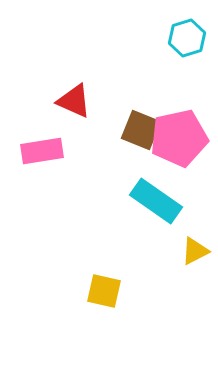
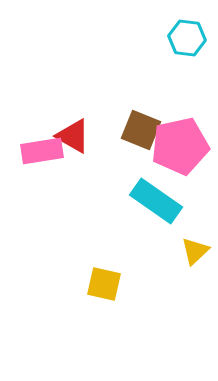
cyan hexagon: rotated 24 degrees clockwise
red triangle: moved 1 px left, 35 px down; rotated 6 degrees clockwise
pink pentagon: moved 1 px right, 8 px down
yellow triangle: rotated 16 degrees counterclockwise
yellow square: moved 7 px up
